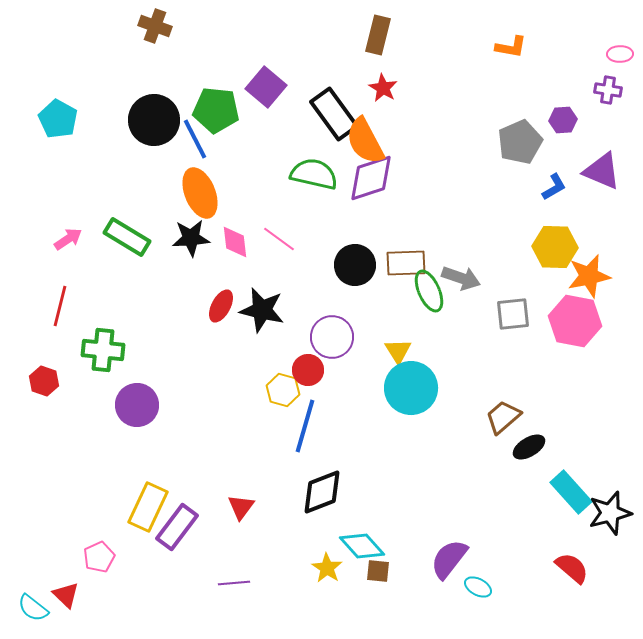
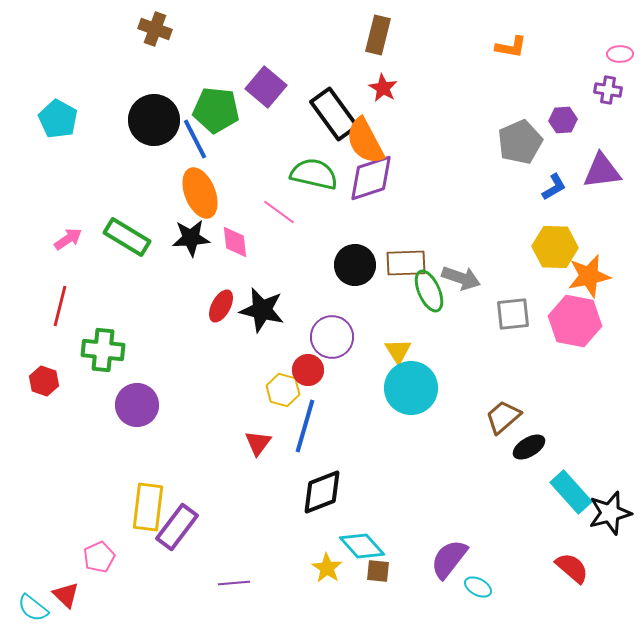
brown cross at (155, 26): moved 3 px down
purple triangle at (602, 171): rotated 30 degrees counterclockwise
pink line at (279, 239): moved 27 px up
yellow rectangle at (148, 507): rotated 18 degrees counterclockwise
red triangle at (241, 507): moved 17 px right, 64 px up
